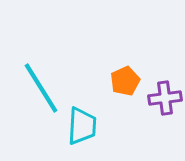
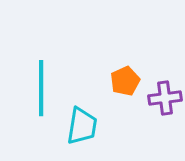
cyan line: rotated 32 degrees clockwise
cyan trapezoid: rotated 6 degrees clockwise
